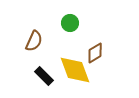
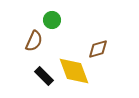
green circle: moved 18 px left, 3 px up
brown diamond: moved 3 px right, 4 px up; rotated 15 degrees clockwise
yellow diamond: moved 1 px left, 1 px down
